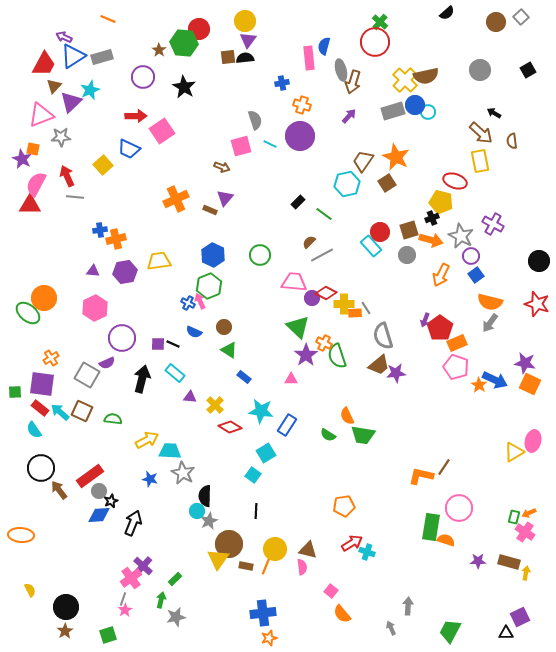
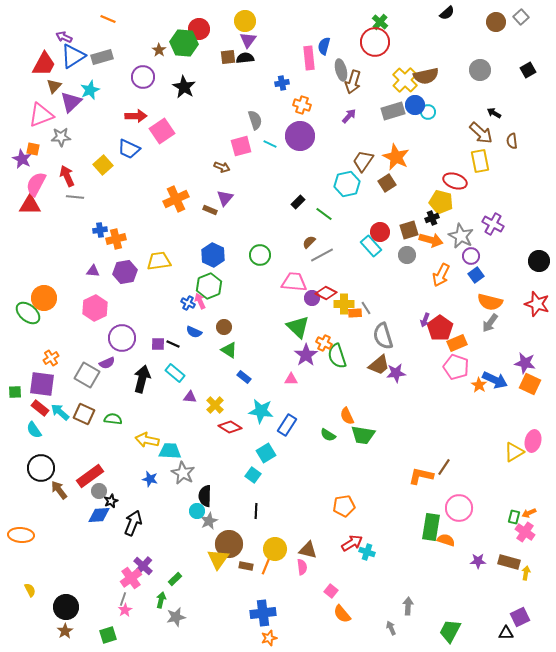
brown square at (82, 411): moved 2 px right, 3 px down
yellow arrow at (147, 440): rotated 140 degrees counterclockwise
